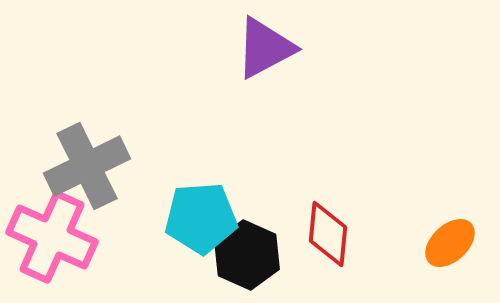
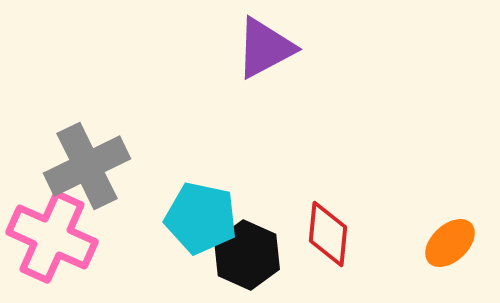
cyan pentagon: rotated 16 degrees clockwise
